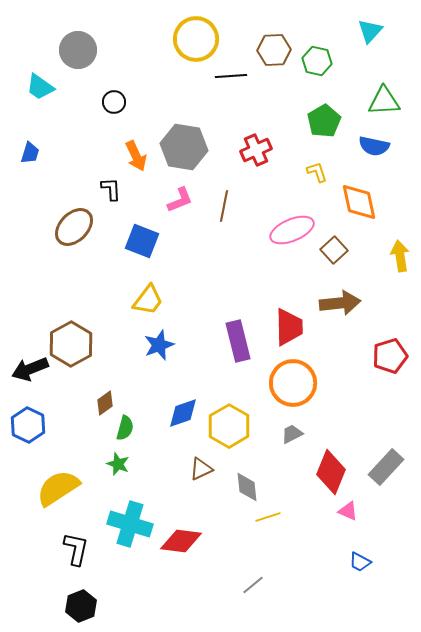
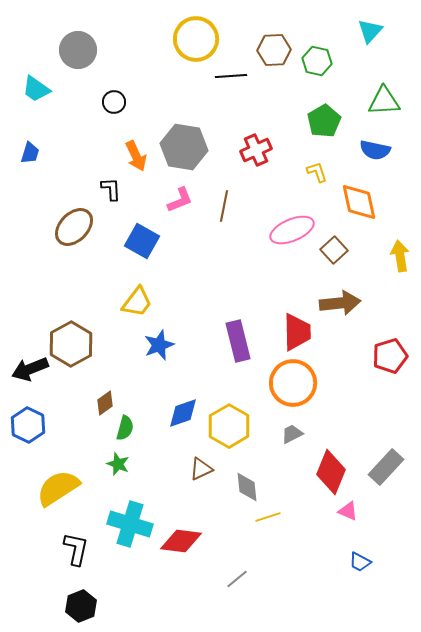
cyan trapezoid at (40, 87): moved 4 px left, 2 px down
blue semicircle at (374, 146): moved 1 px right, 4 px down
blue square at (142, 241): rotated 8 degrees clockwise
yellow trapezoid at (148, 300): moved 11 px left, 2 px down
red trapezoid at (289, 327): moved 8 px right, 5 px down
gray line at (253, 585): moved 16 px left, 6 px up
